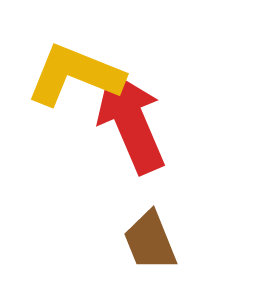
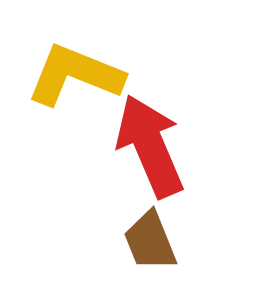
red arrow: moved 19 px right, 24 px down
